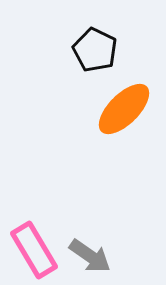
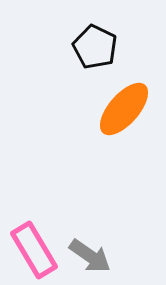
black pentagon: moved 3 px up
orange ellipse: rotated 4 degrees counterclockwise
